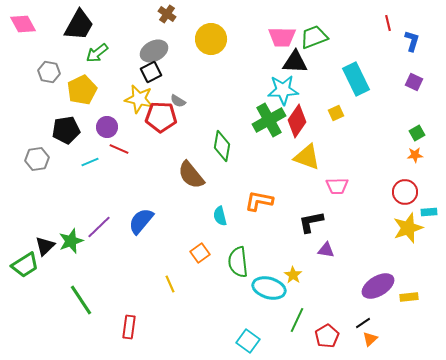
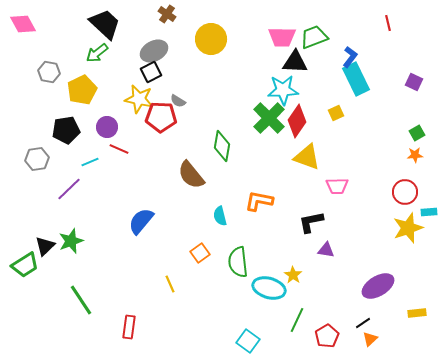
black trapezoid at (79, 25): moved 26 px right, 1 px up; rotated 76 degrees counterclockwise
blue L-shape at (412, 41): moved 62 px left, 16 px down; rotated 20 degrees clockwise
green cross at (269, 120): moved 2 px up; rotated 16 degrees counterclockwise
purple line at (99, 227): moved 30 px left, 38 px up
yellow rectangle at (409, 297): moved 8 px right, 16 px down
